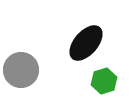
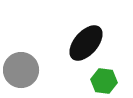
green hexagon: rotated 25 degrees clockwise
